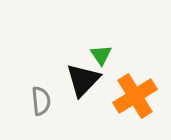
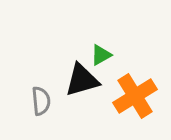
green triangle: rotated 35 degrees clockwise
black triangle: moved 1 px left; rotated 30 degrees clockwise
